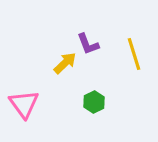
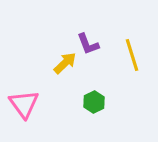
yellow line: moved 2 px left, 1 px down
